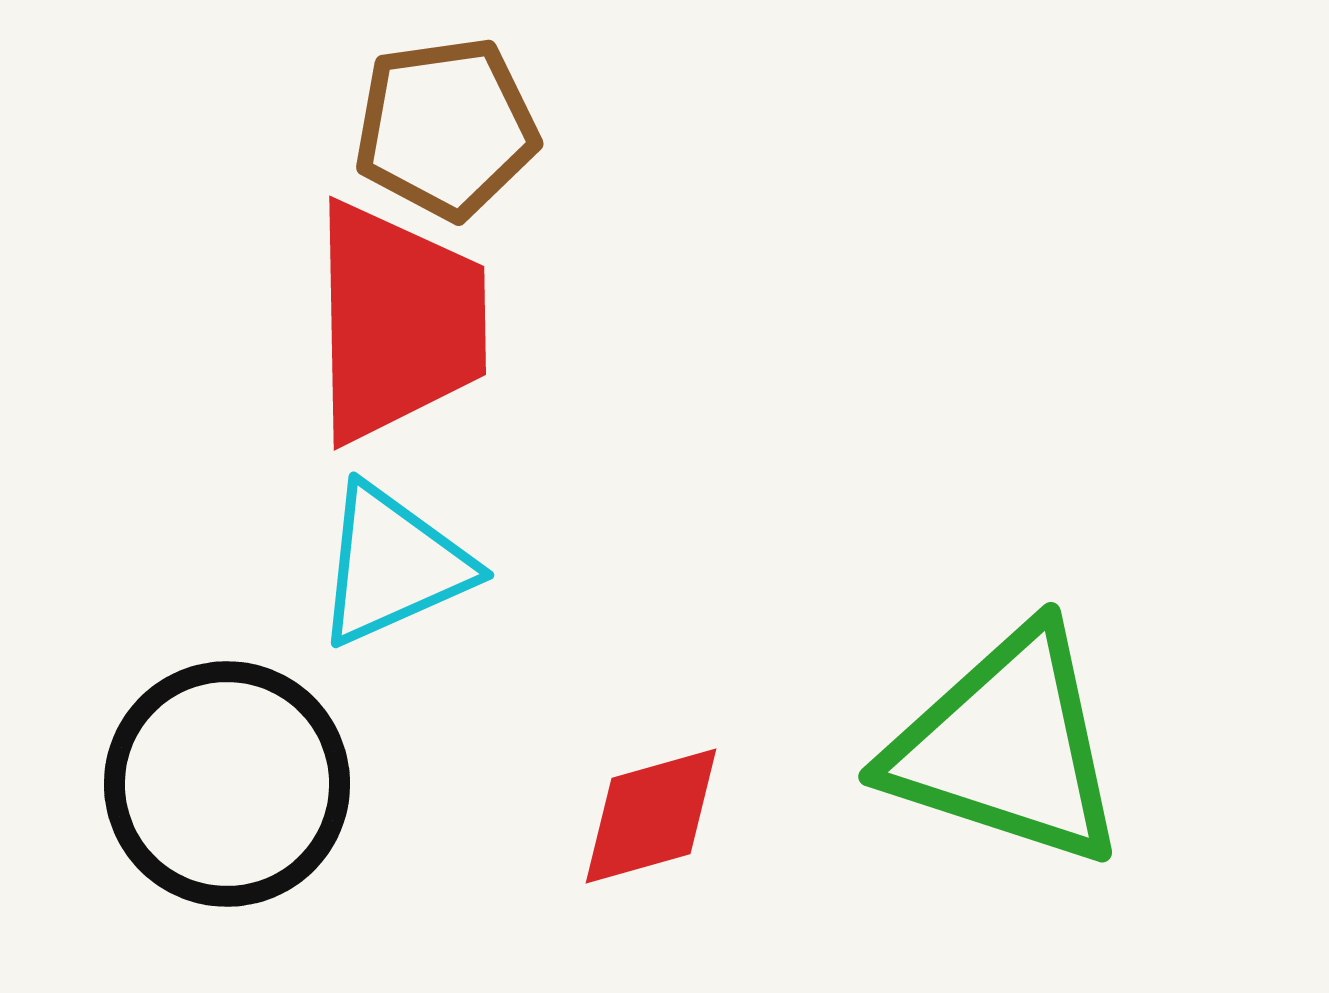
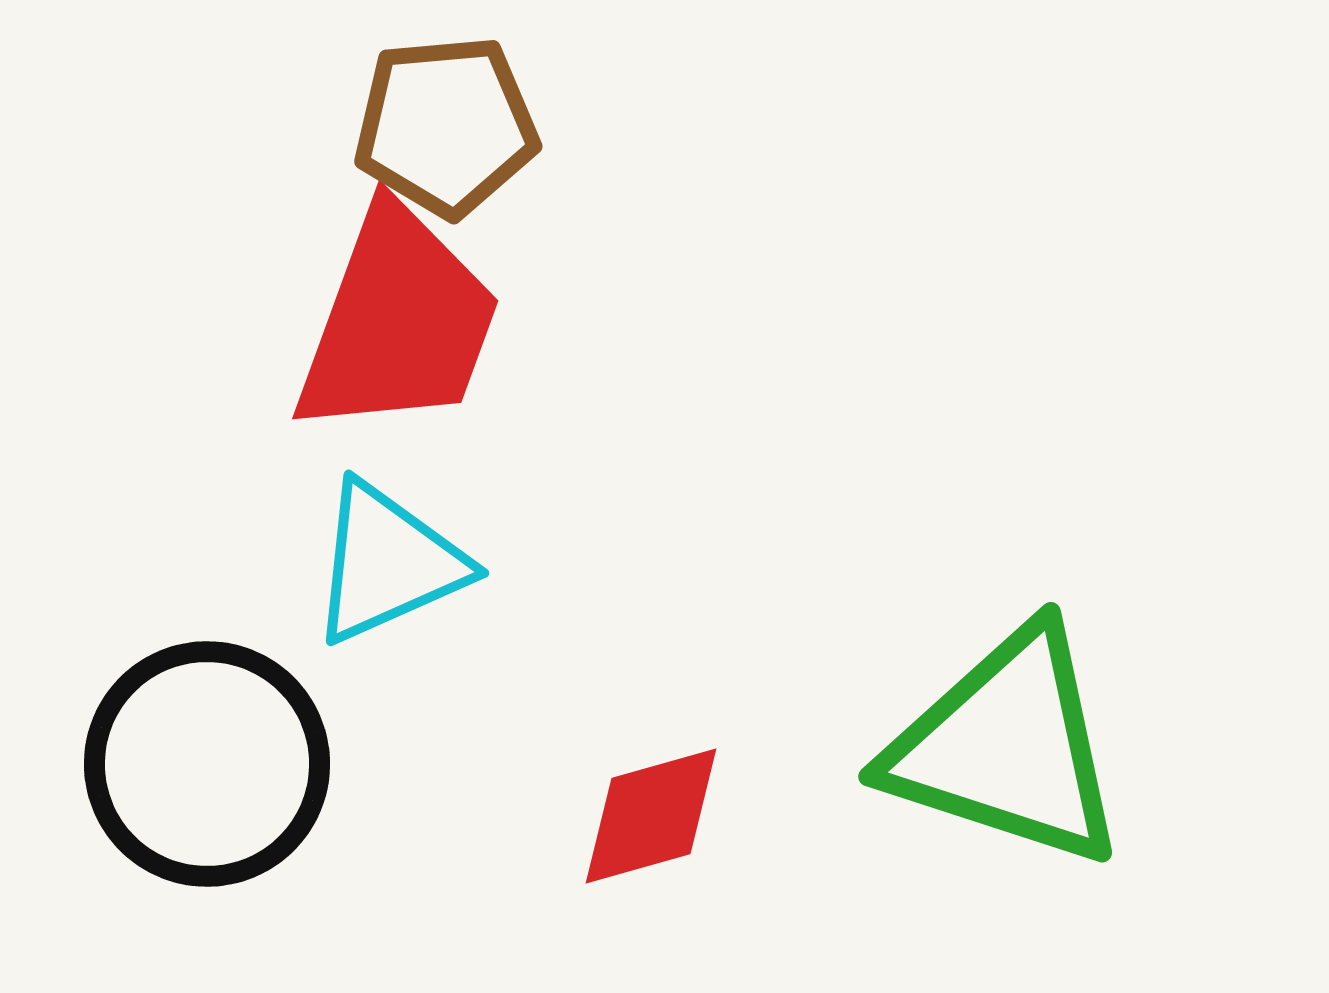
brown pentagon: moved 2 px up; rotated 3 degrees clockwise
red trapezoid: rotated 21 degrees clockwise
cyan triangle: moved 5 px left, 2 px up
black circle: moved 20 px left, 20 px up
